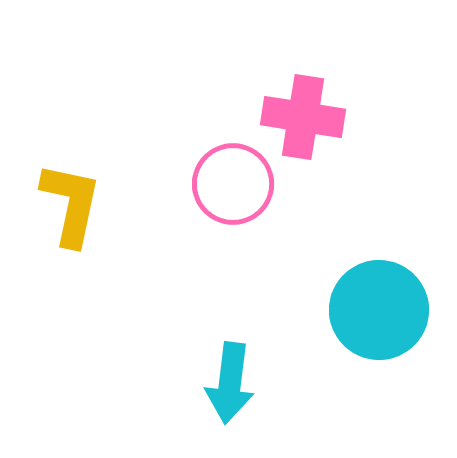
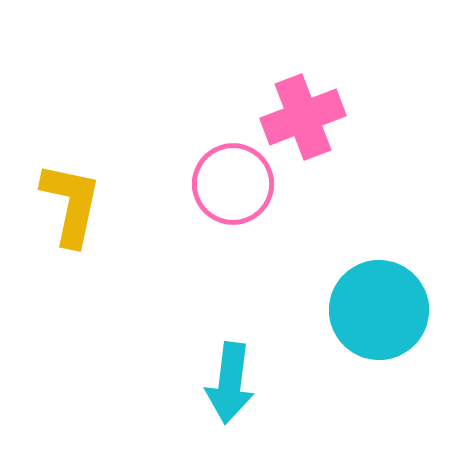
pink cross: rotated 30 degrees counterclockwise
